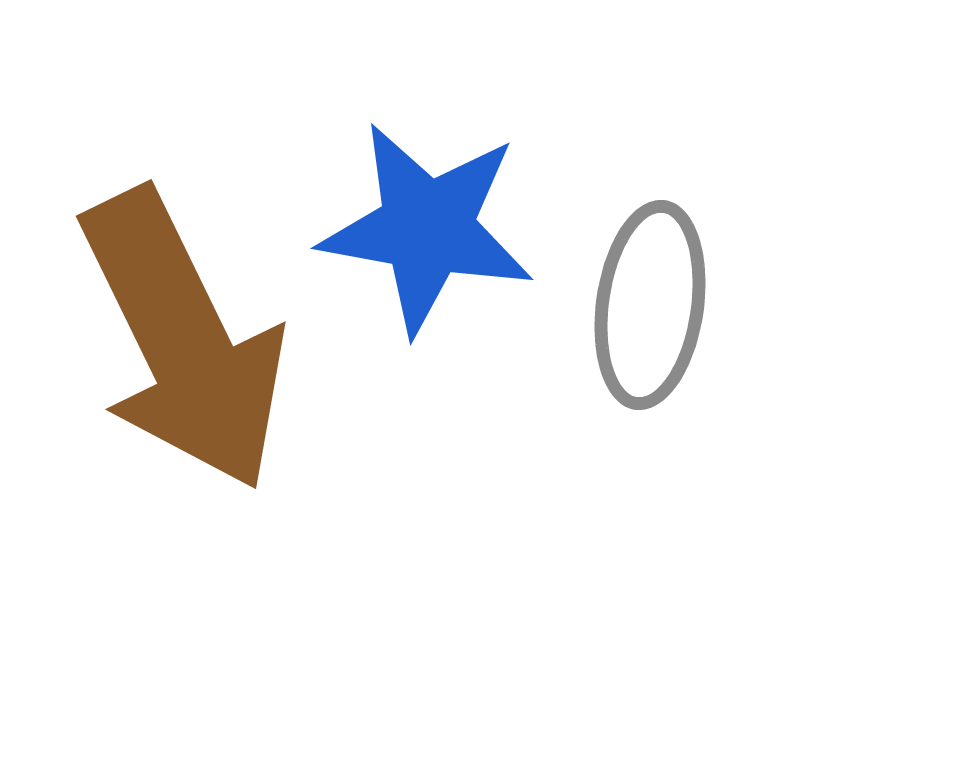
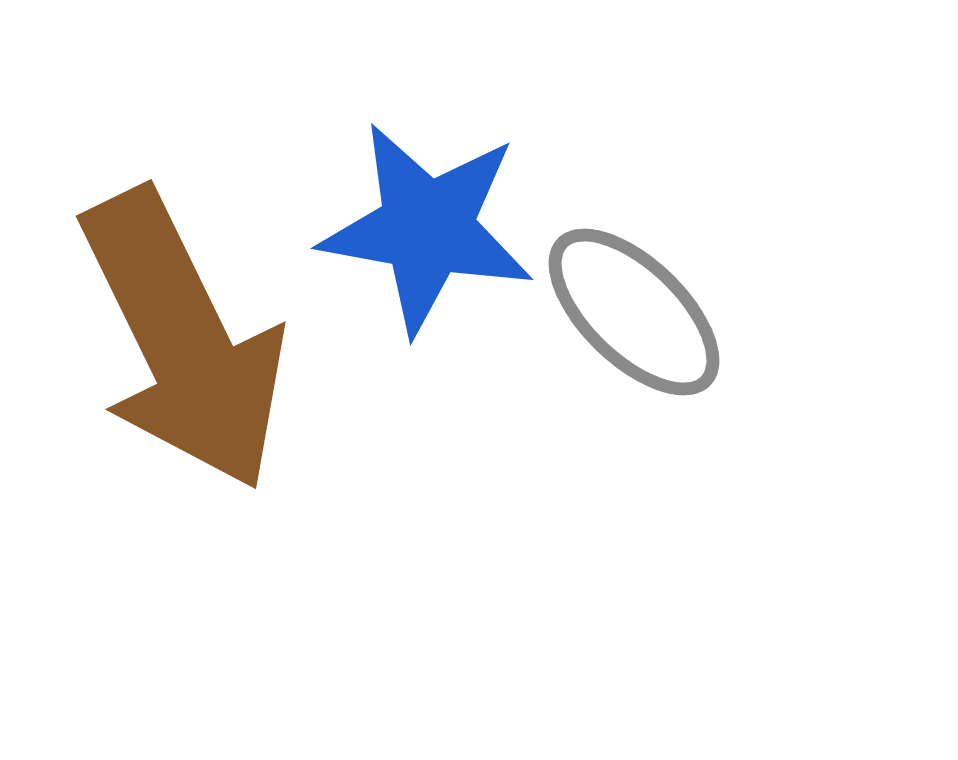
gray ellipse: moved 16 px left, 7 px down; rotated 54 degrees counterclockwise
